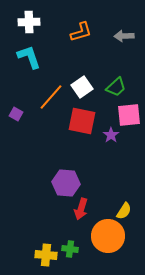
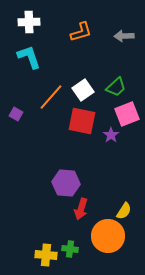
white square: moved 1 px right, 3 px down
pink square: moved 2 px left, 1 px up; rotated 15 degrees counterclockwise
